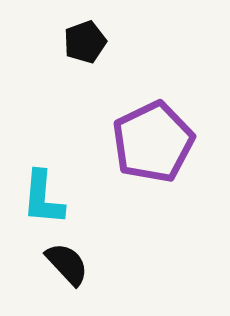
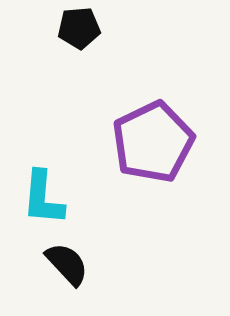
black pentagon: moved 6 px left, 14 px up; rotated 15 degrees clockwise
